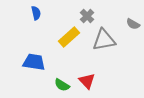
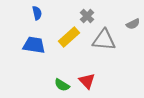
blue semicircle: moved 1 px right
gray semicircle: rotated 56 degrees counterclockwise
gray triangle: rotated 15 degrees clockwise
blue trapezoid: moved 17 px up
